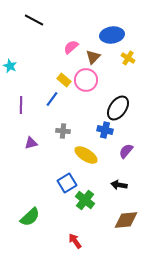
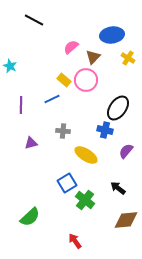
blue line: rotated 28 degrees clockwise
black arrow: moved 1 px left, 3 px down; rotated 28 degrees clockwise
